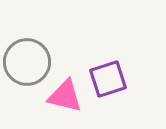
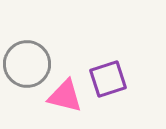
gray circle: moved 2 px down
